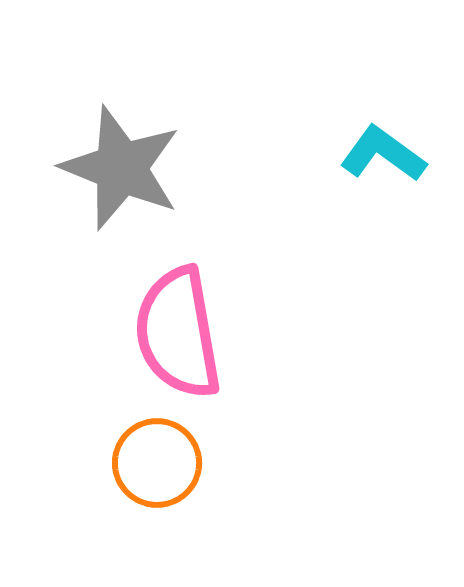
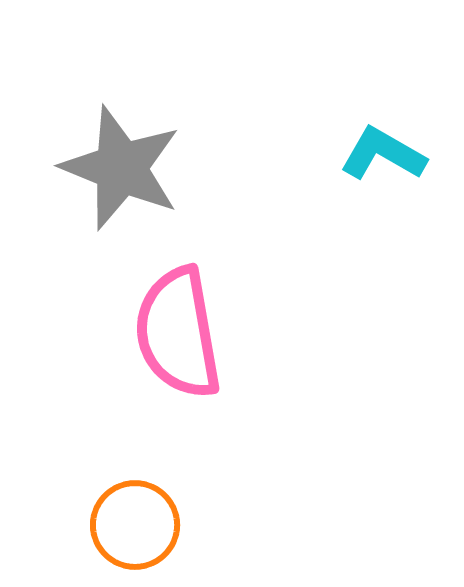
cyan L-shape: rotated 6 degrees counterclockwise
orange circle: moved 22 px left, 62 px down
